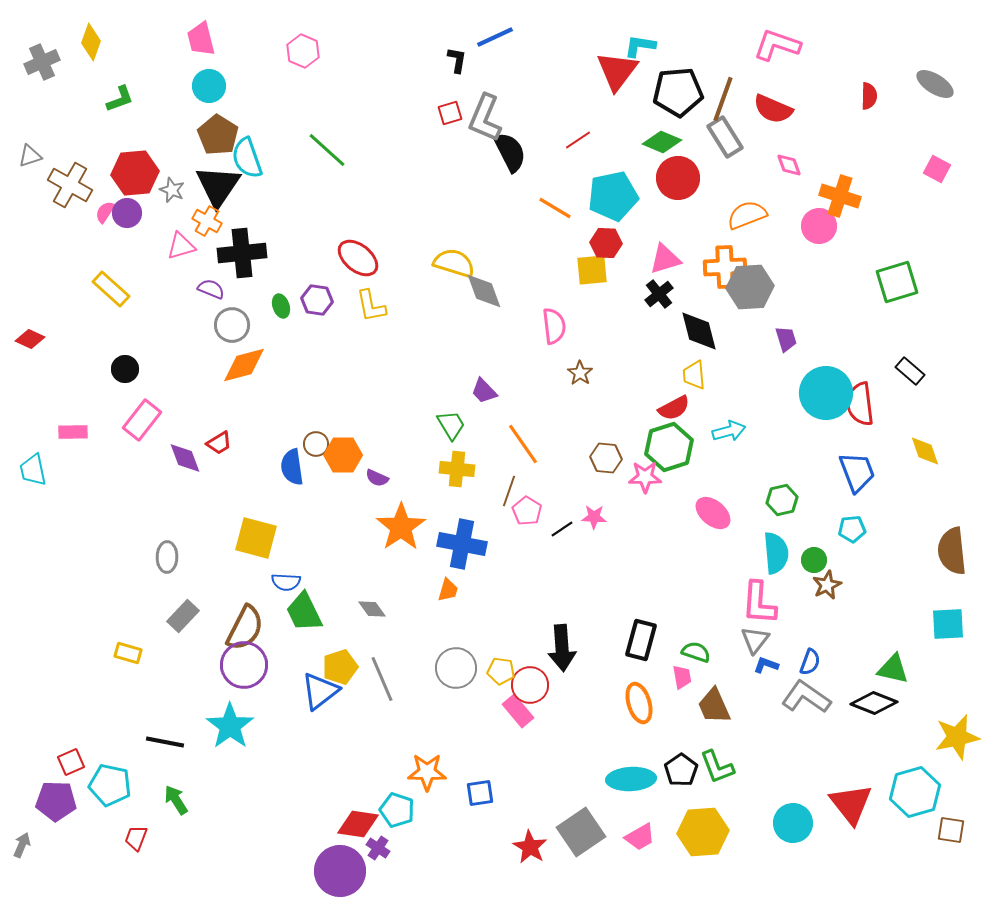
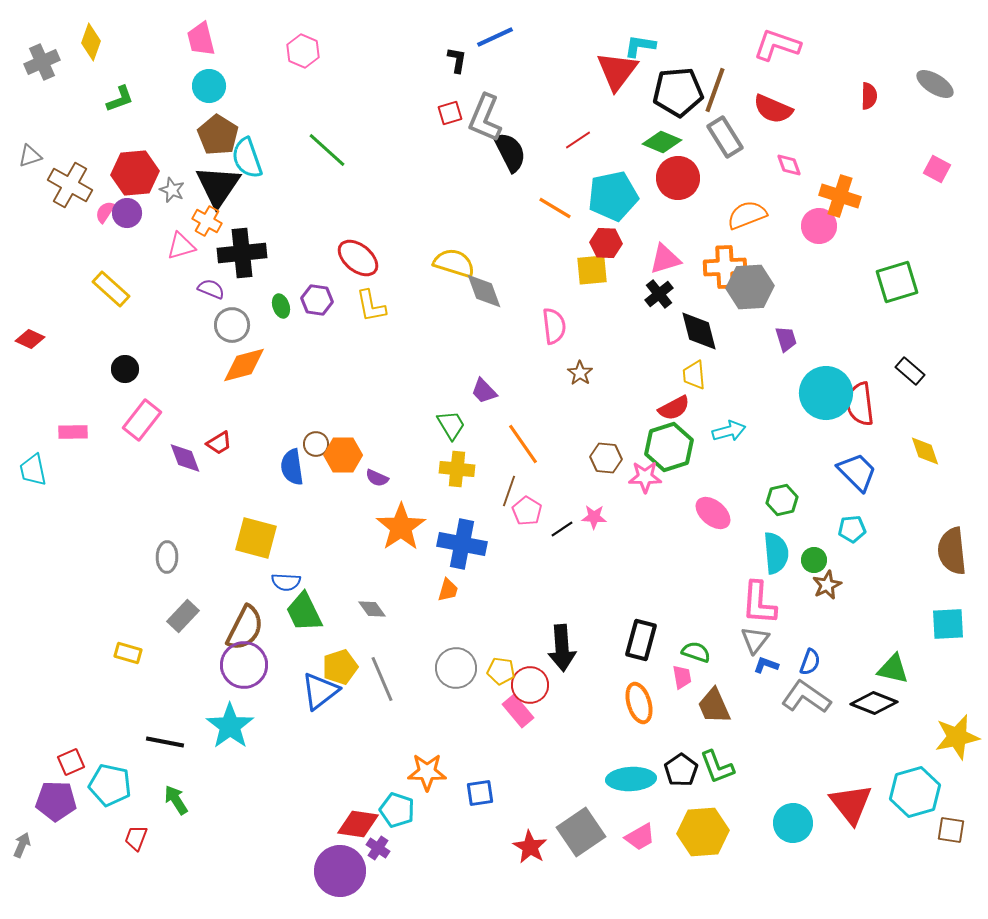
brown line at (723, 99): moved 8 px left, 9 px up
blue trapezoid at (857, 472): rotated 24 degrees counterclockwise
